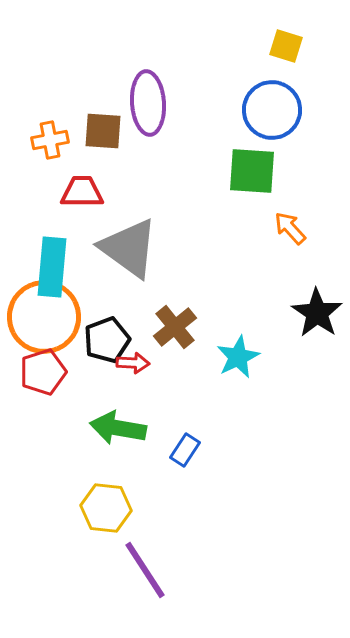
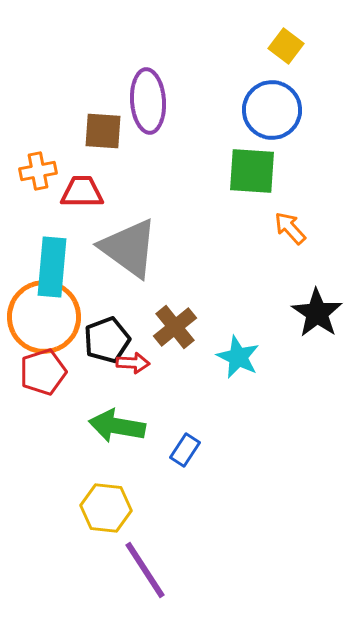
yellow square: rotated 20 degrees clockwise
purple ellipse: moved 2 px up
orange cross: moved 12 px left, 31 px down
cyan star: rotated 21 degrees counterclockwise
green arrow: moved 1 px left, 2 px up
